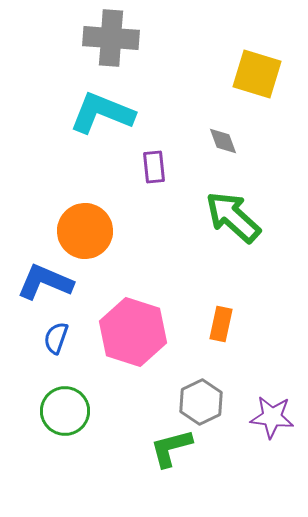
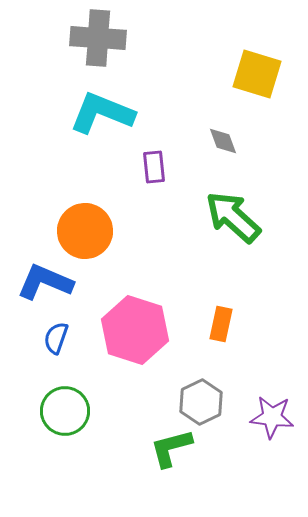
gray cross: moved 13 px left
pink hexagon: moved 2 px right, 2 px up
